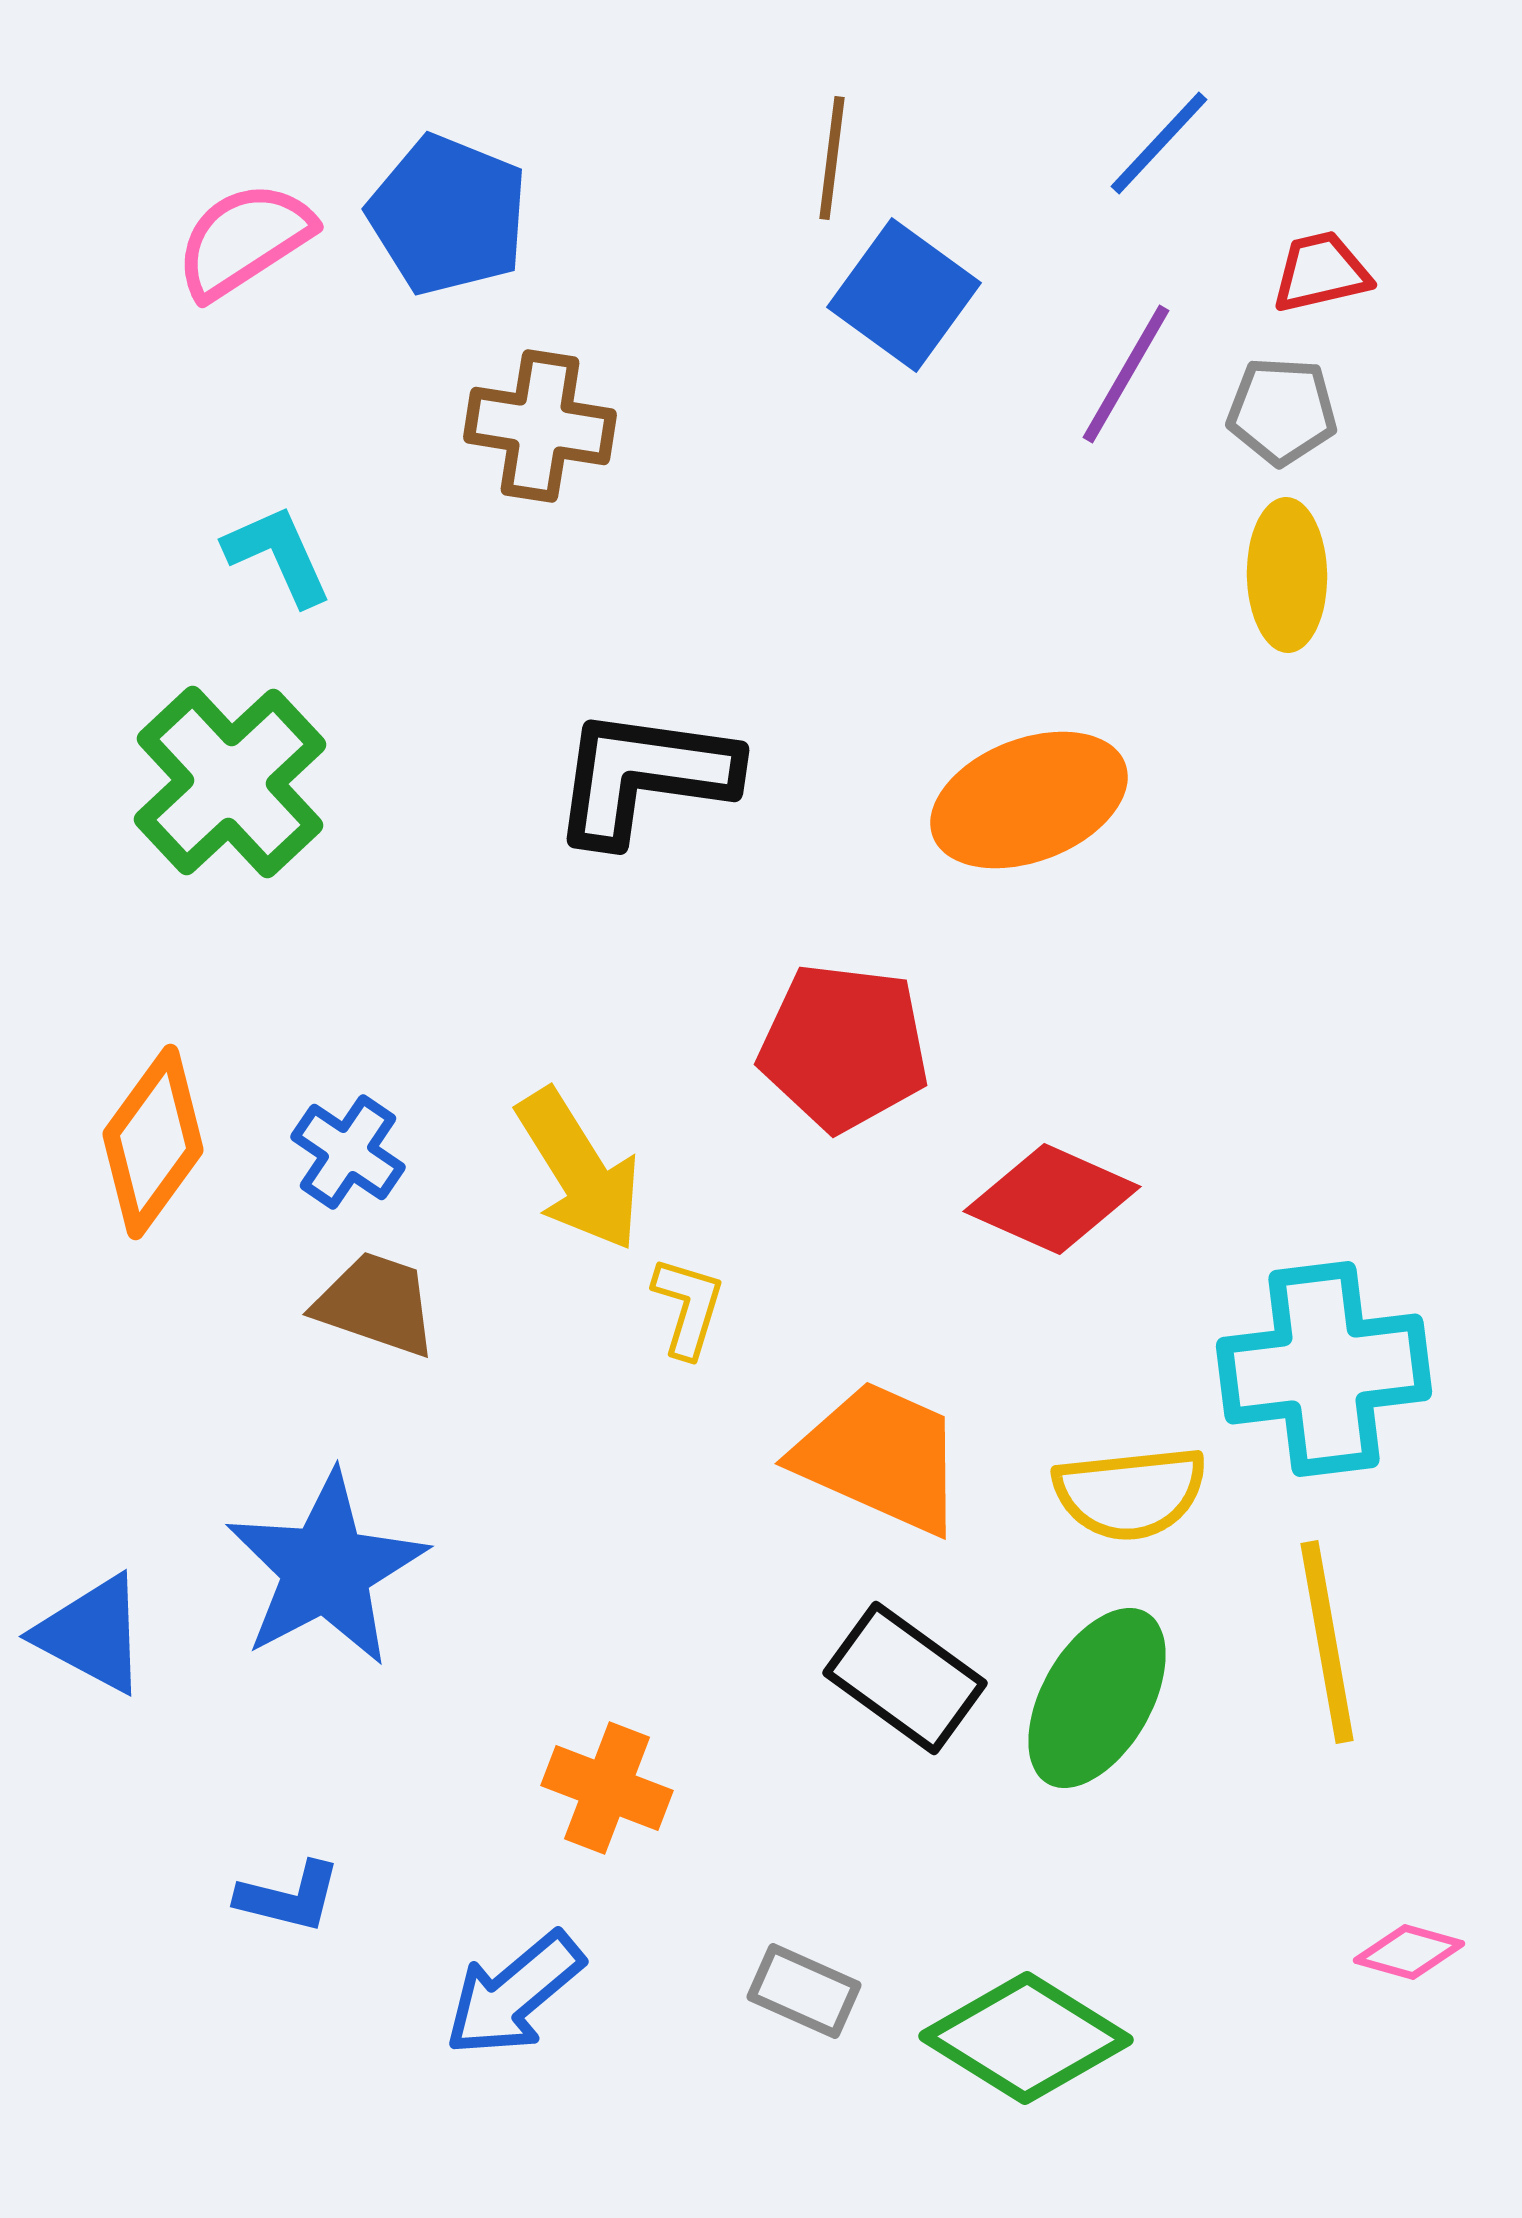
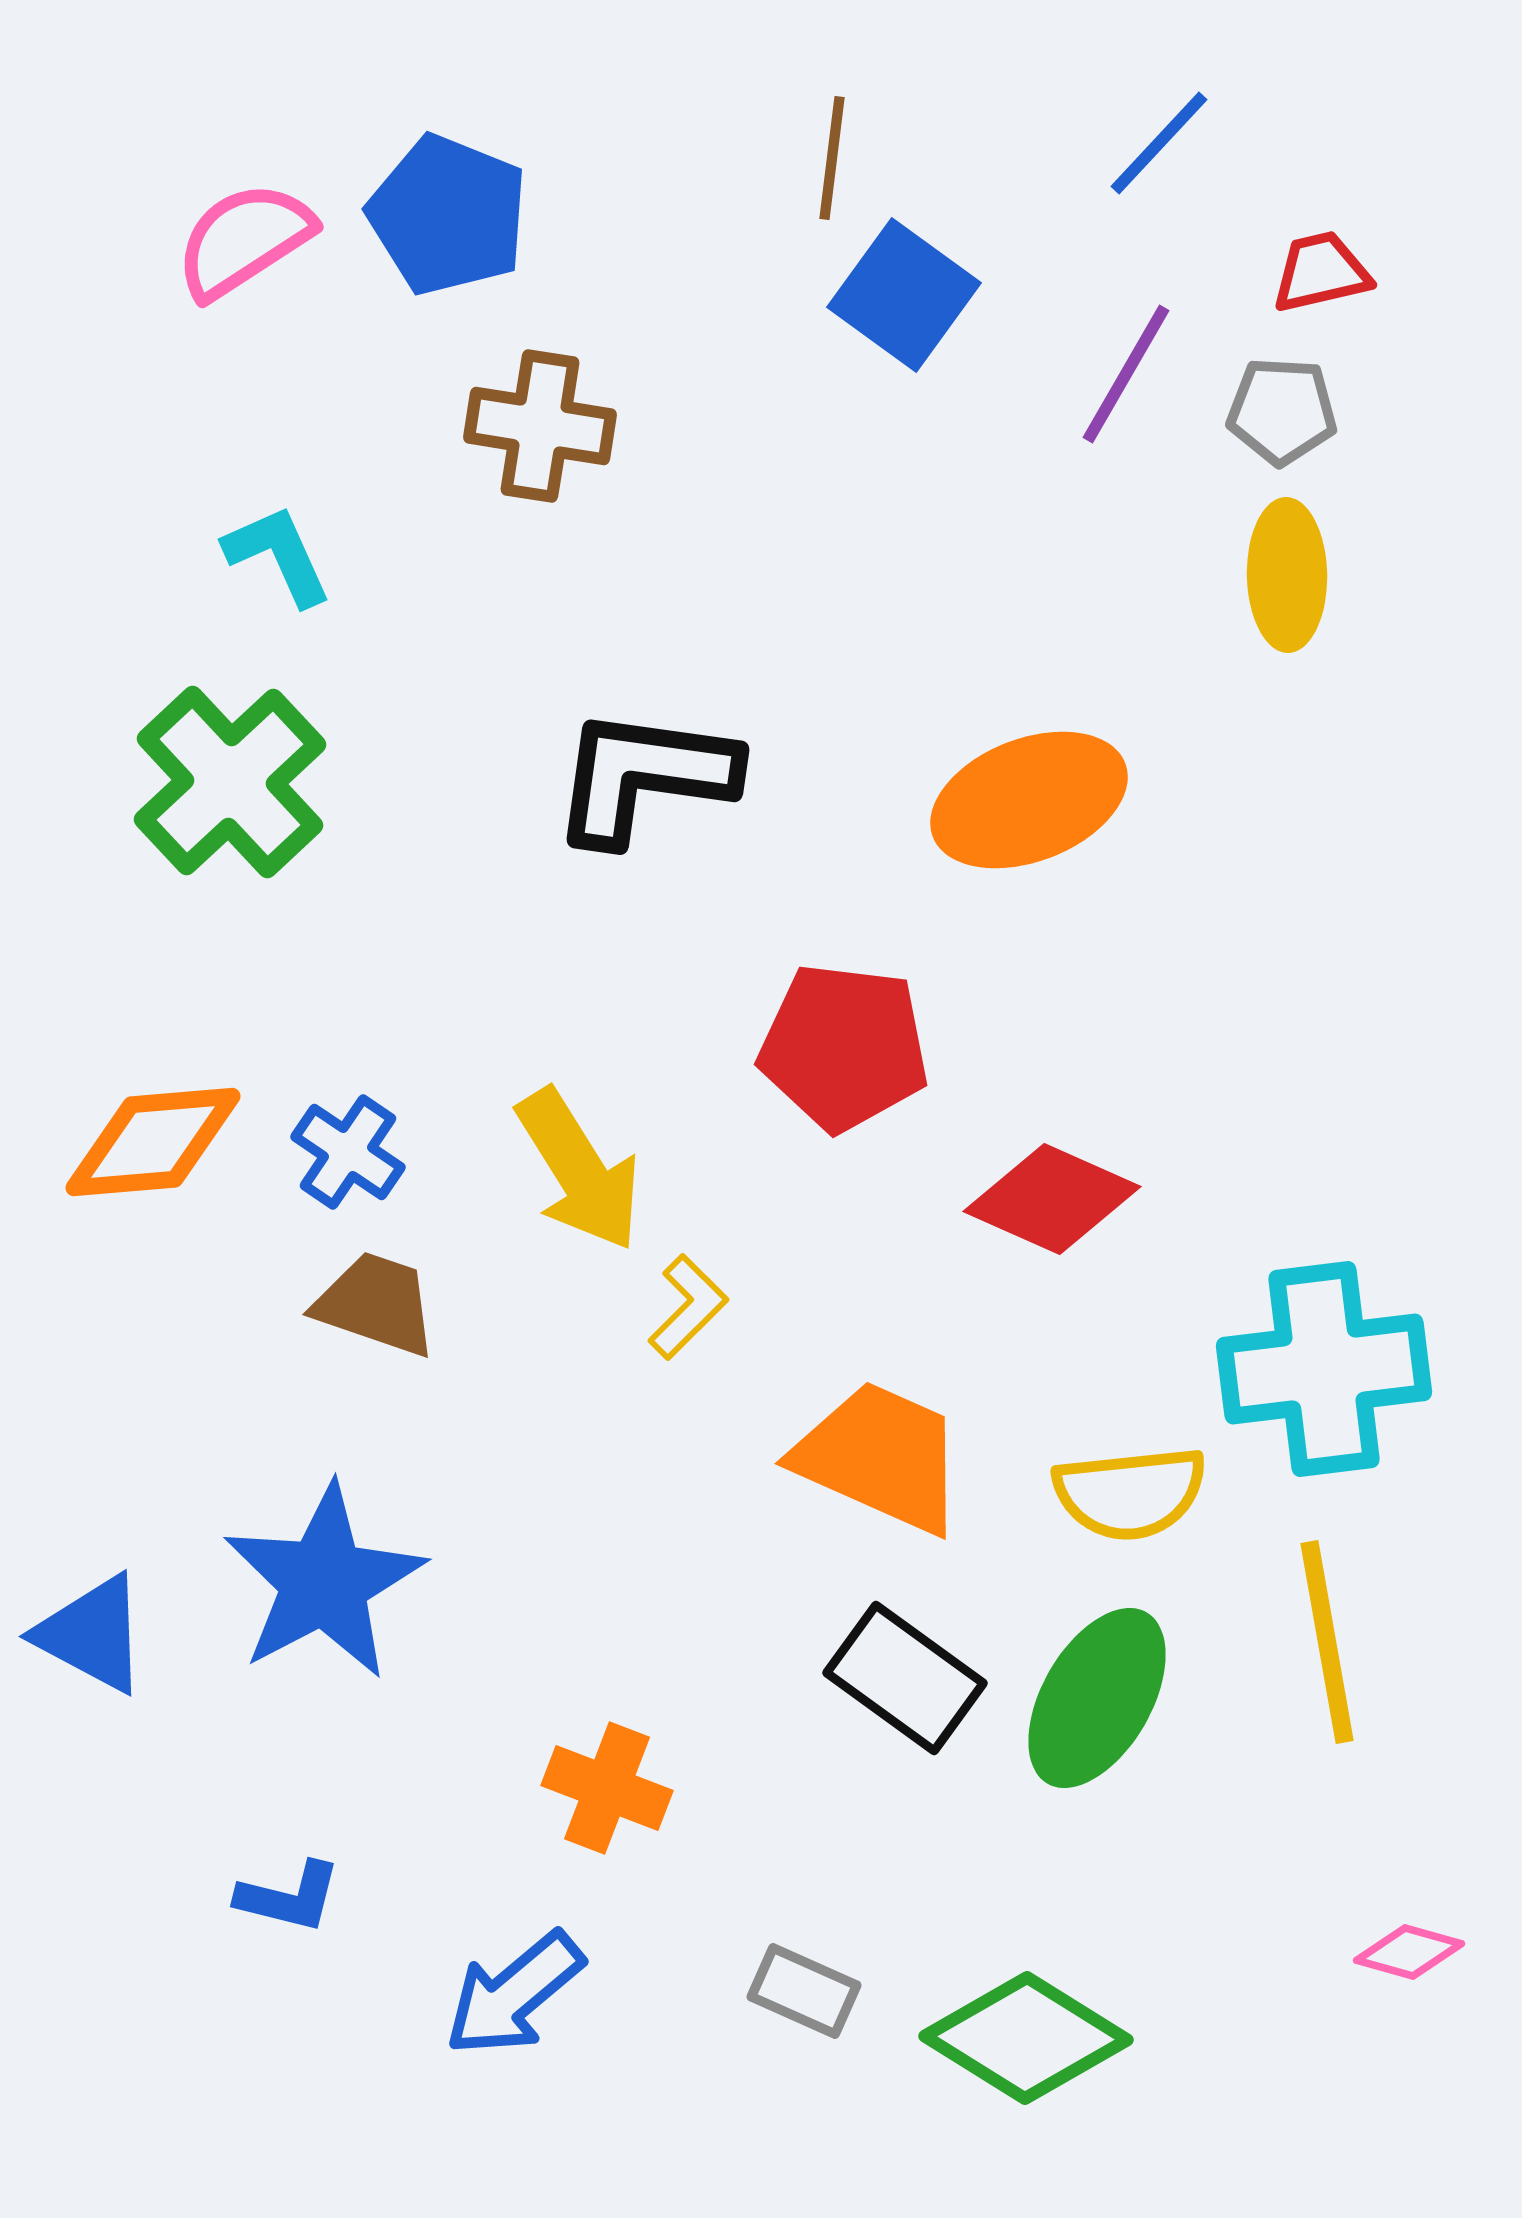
orange diamond: rotated 49 degrees clockwise
yellow L-shape: rotated 28 degrees clockwise
blue star: moved 2 px left, 13 px down
